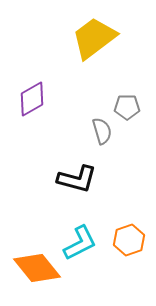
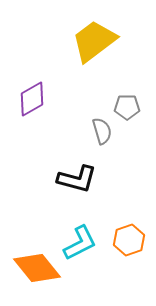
yellow trapezoid: moved 3 px down
